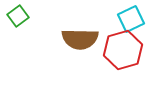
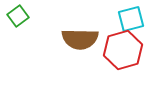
cyan square: rotated 12 degrees clockwise
